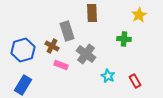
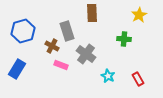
blue hexagon: moved 19 px up
red rectangle: moved 3 px right, 2 px up
blue rectangle: moved 6 px left, 16 px up
